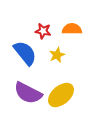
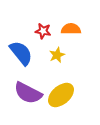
orange semicircle: moved 1 px left
blue semicircle: moved 4 px left
